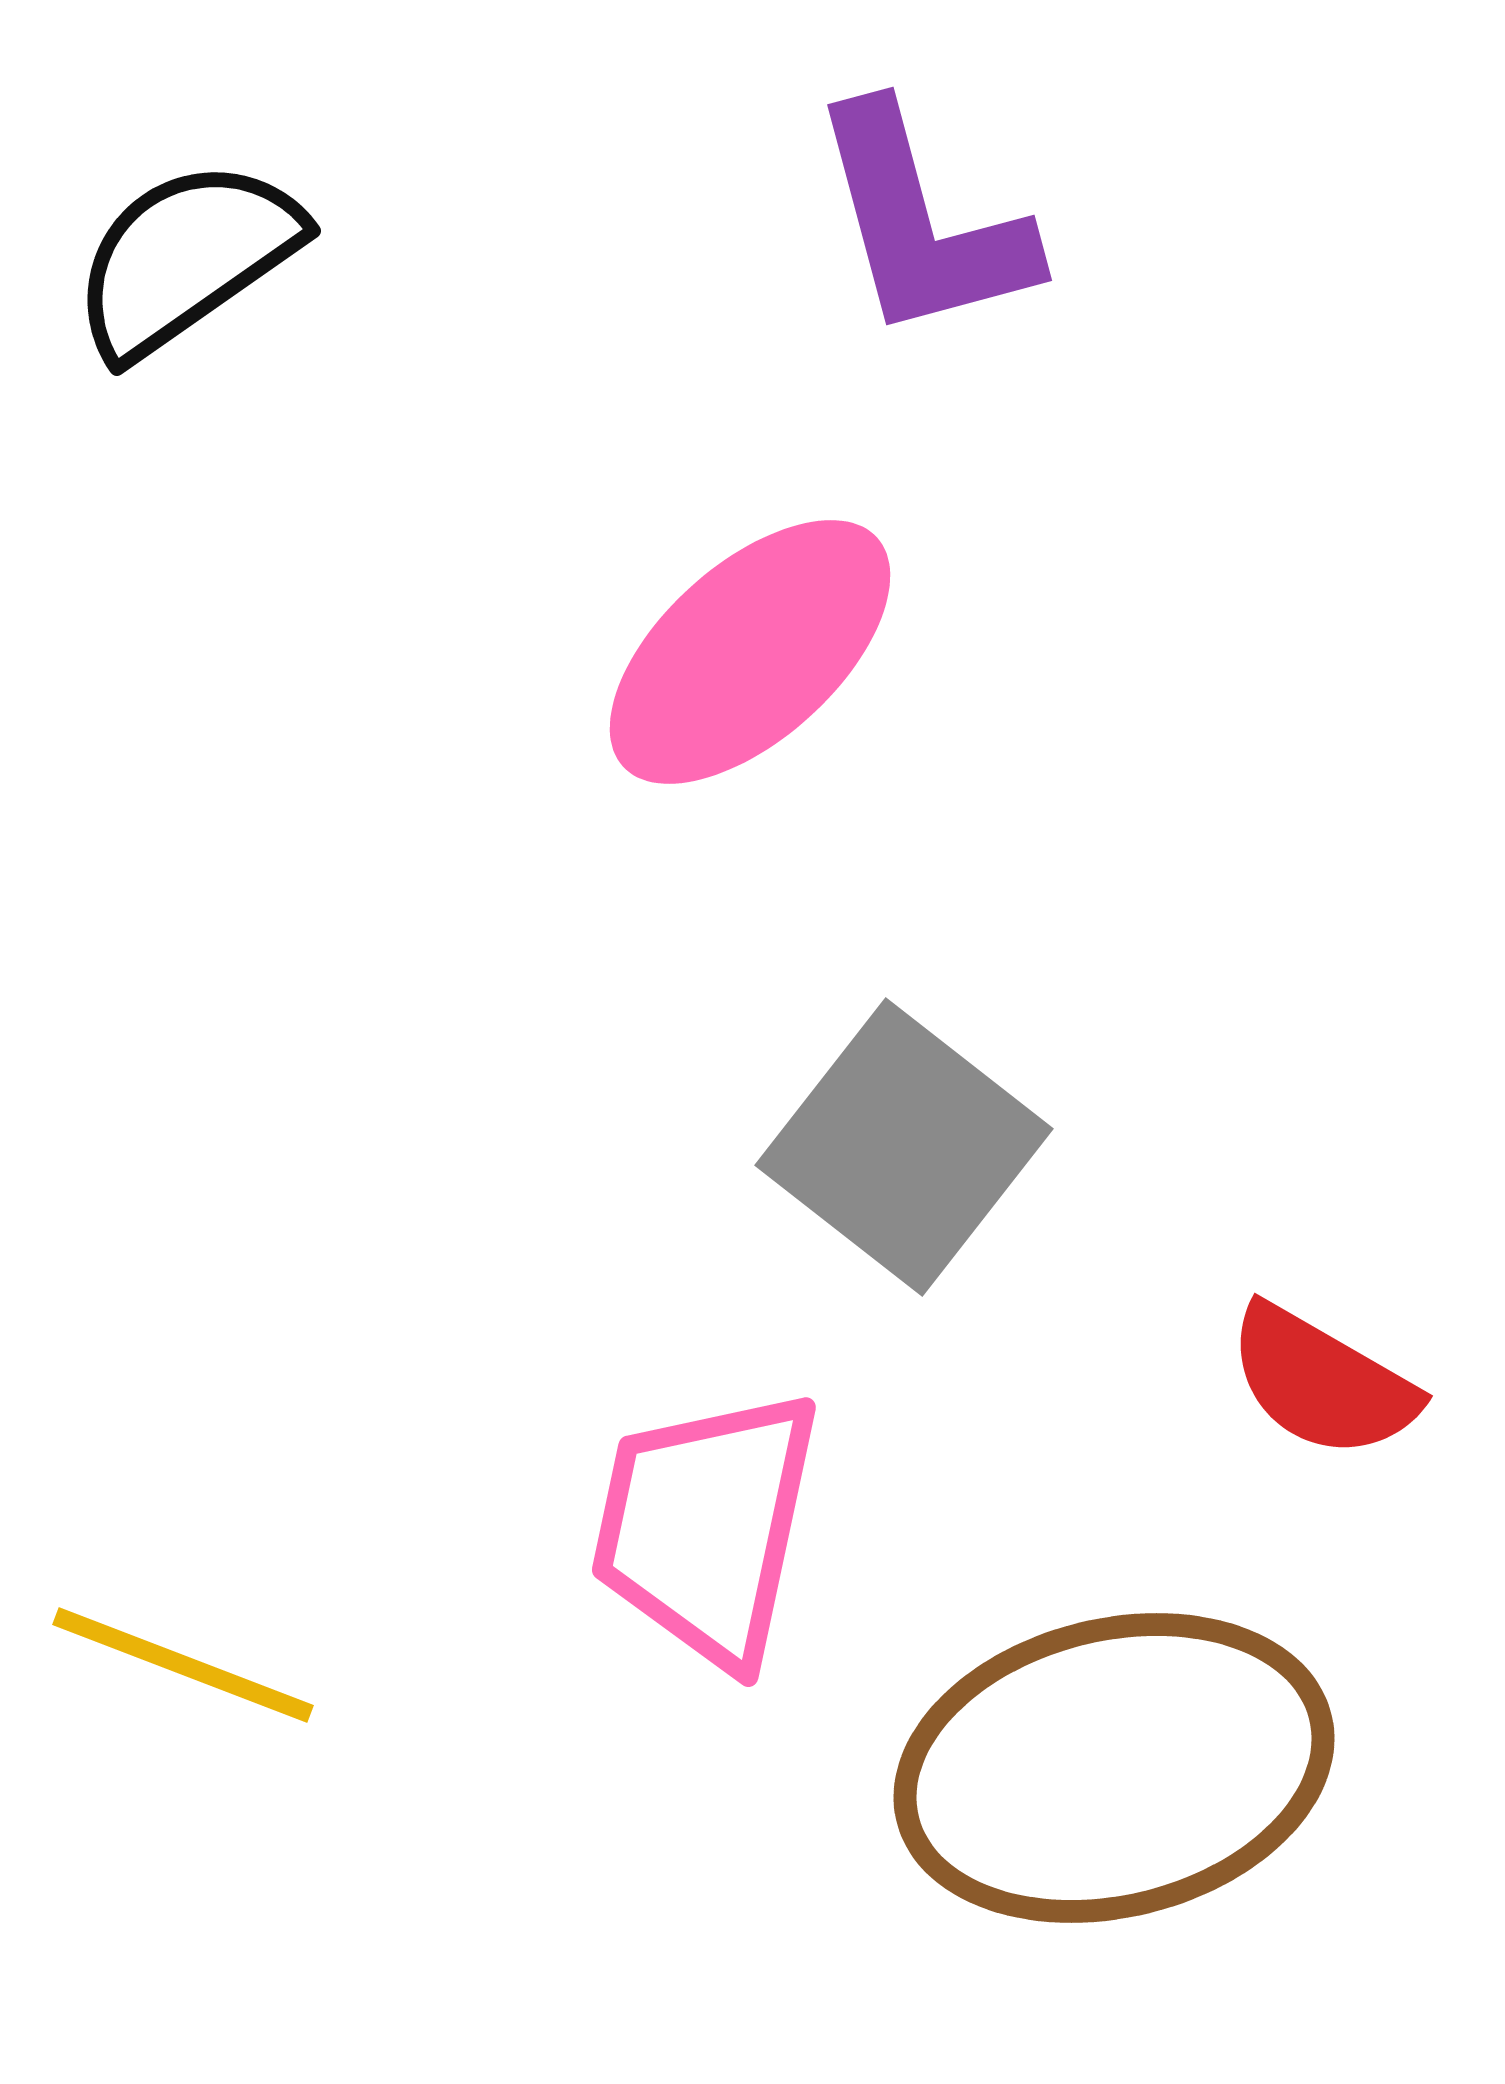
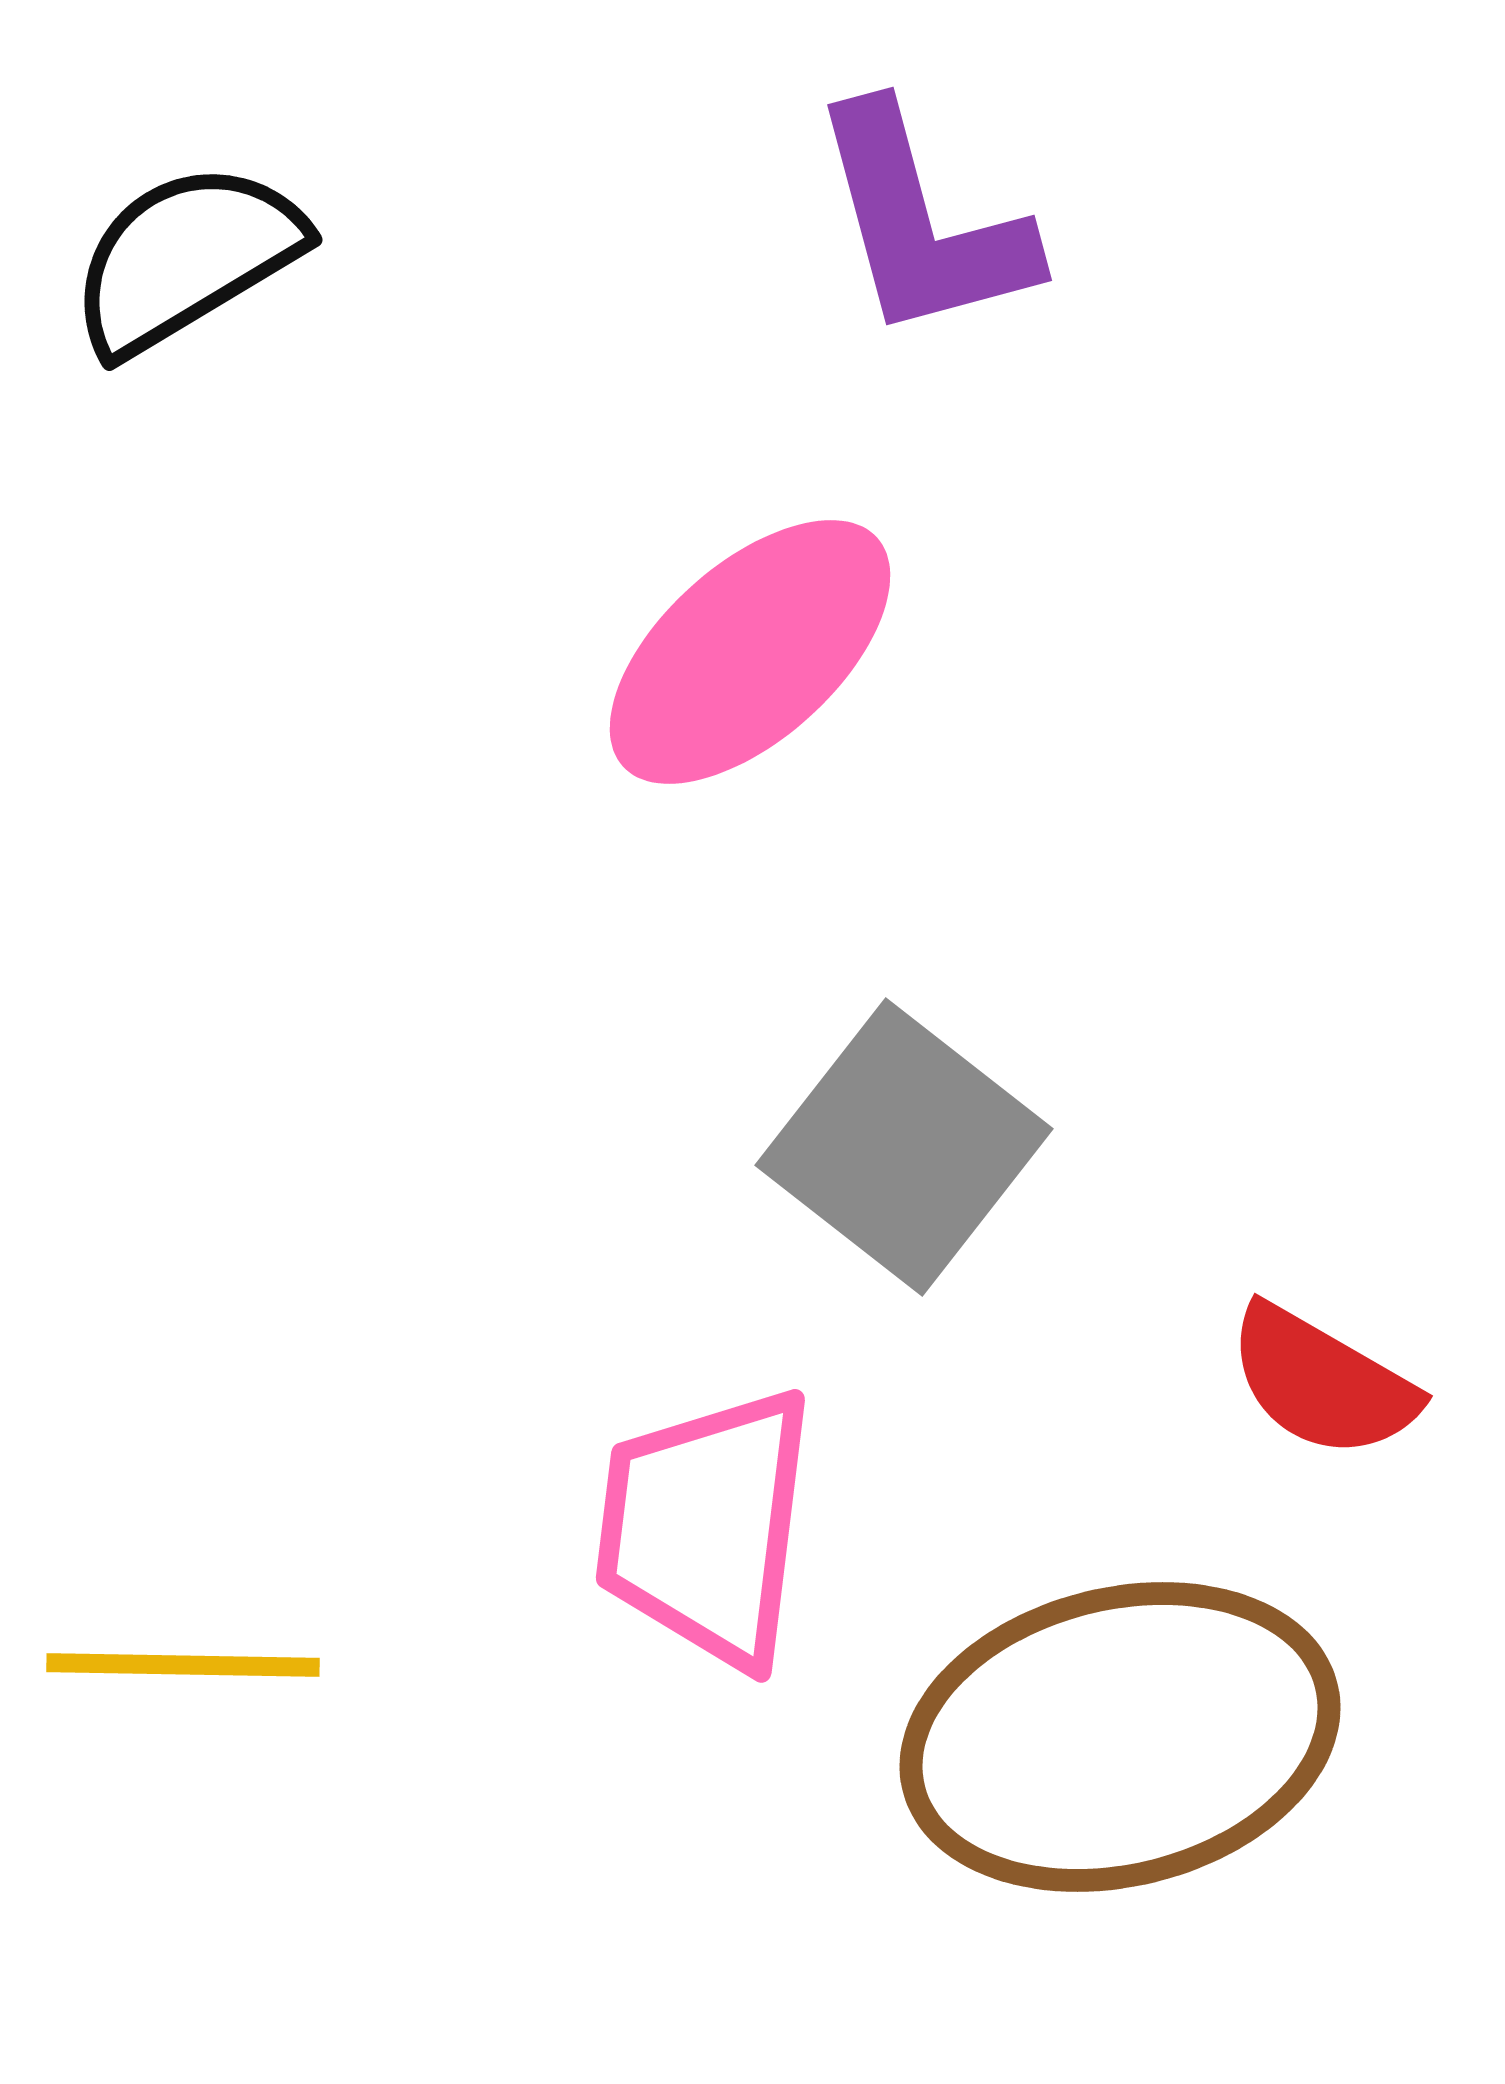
black semicircle: rotated 4 degrees clockwise
pink trapezoid: rotated 5 degrees counterclockwise
yellow line: rotated 20 degrees counterclockwise
brown ellipse: moved 6 px right, 31 px up
